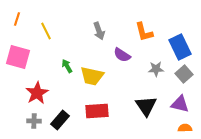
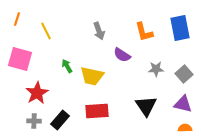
blue rectangle: moved 19 px up; rotated 15 degrees clockwise
pink square: moved 2 px right, 2 px down
purple triangle: moved 3 px right
